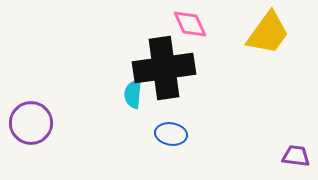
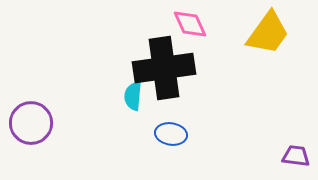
cyan semicircle: moved 2 px down
